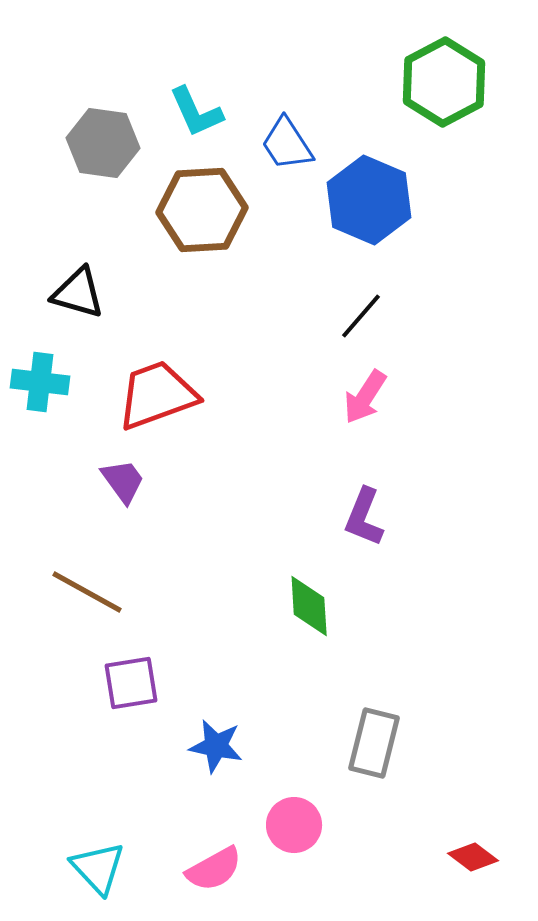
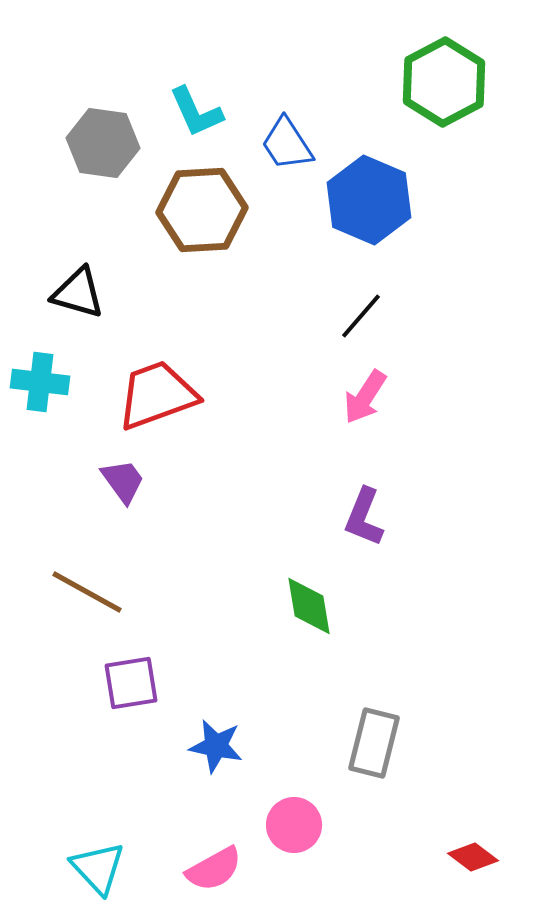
green diamond: rotated 6 degrees counterclockwise
